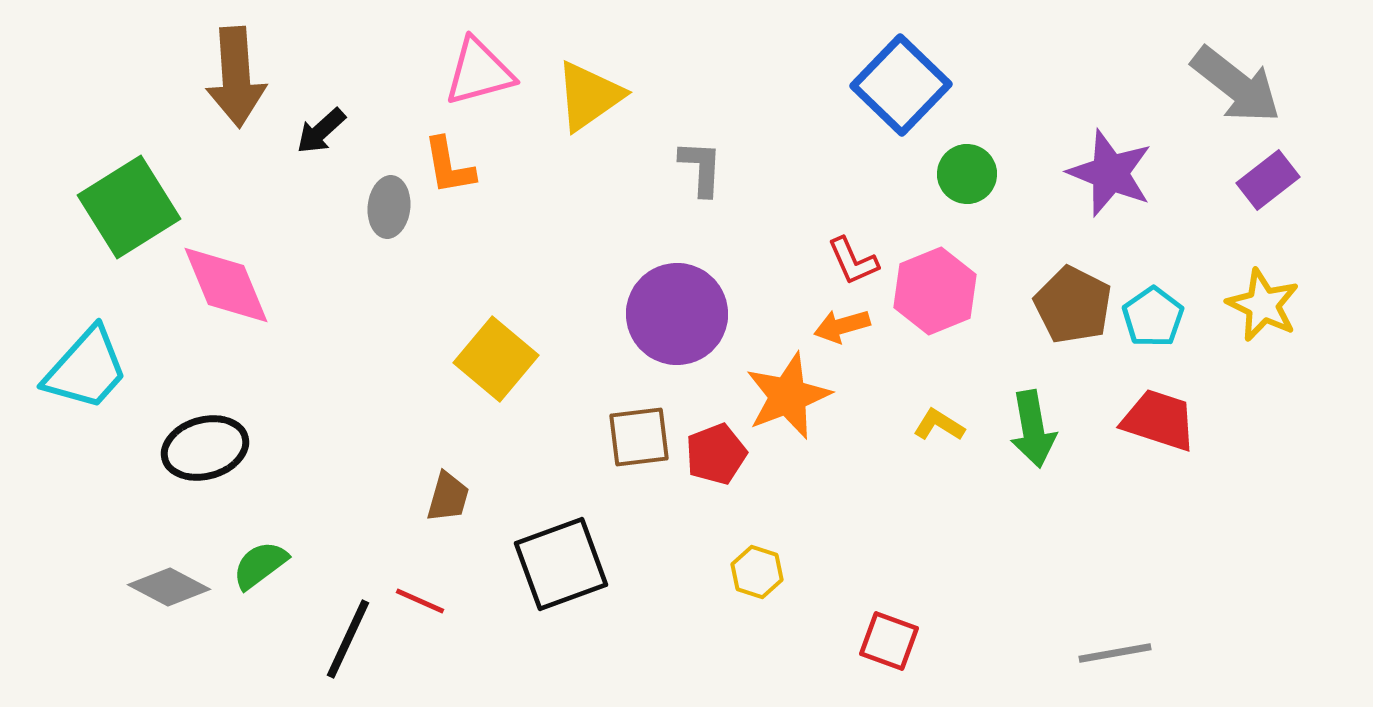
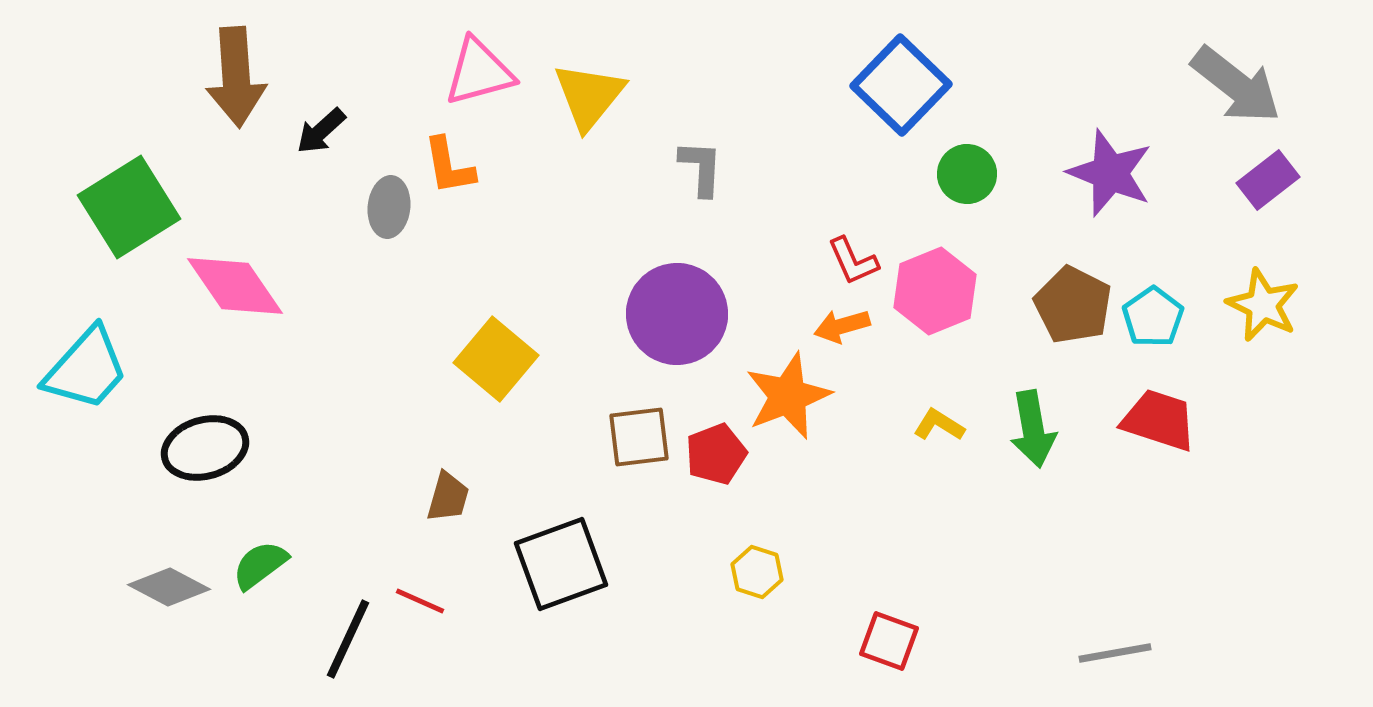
yellow triangle: rotated 16 degrees counterclockwise
pink diamond: moved 9 px right, 1 px down; rotated 12 degrees counterclockwise
